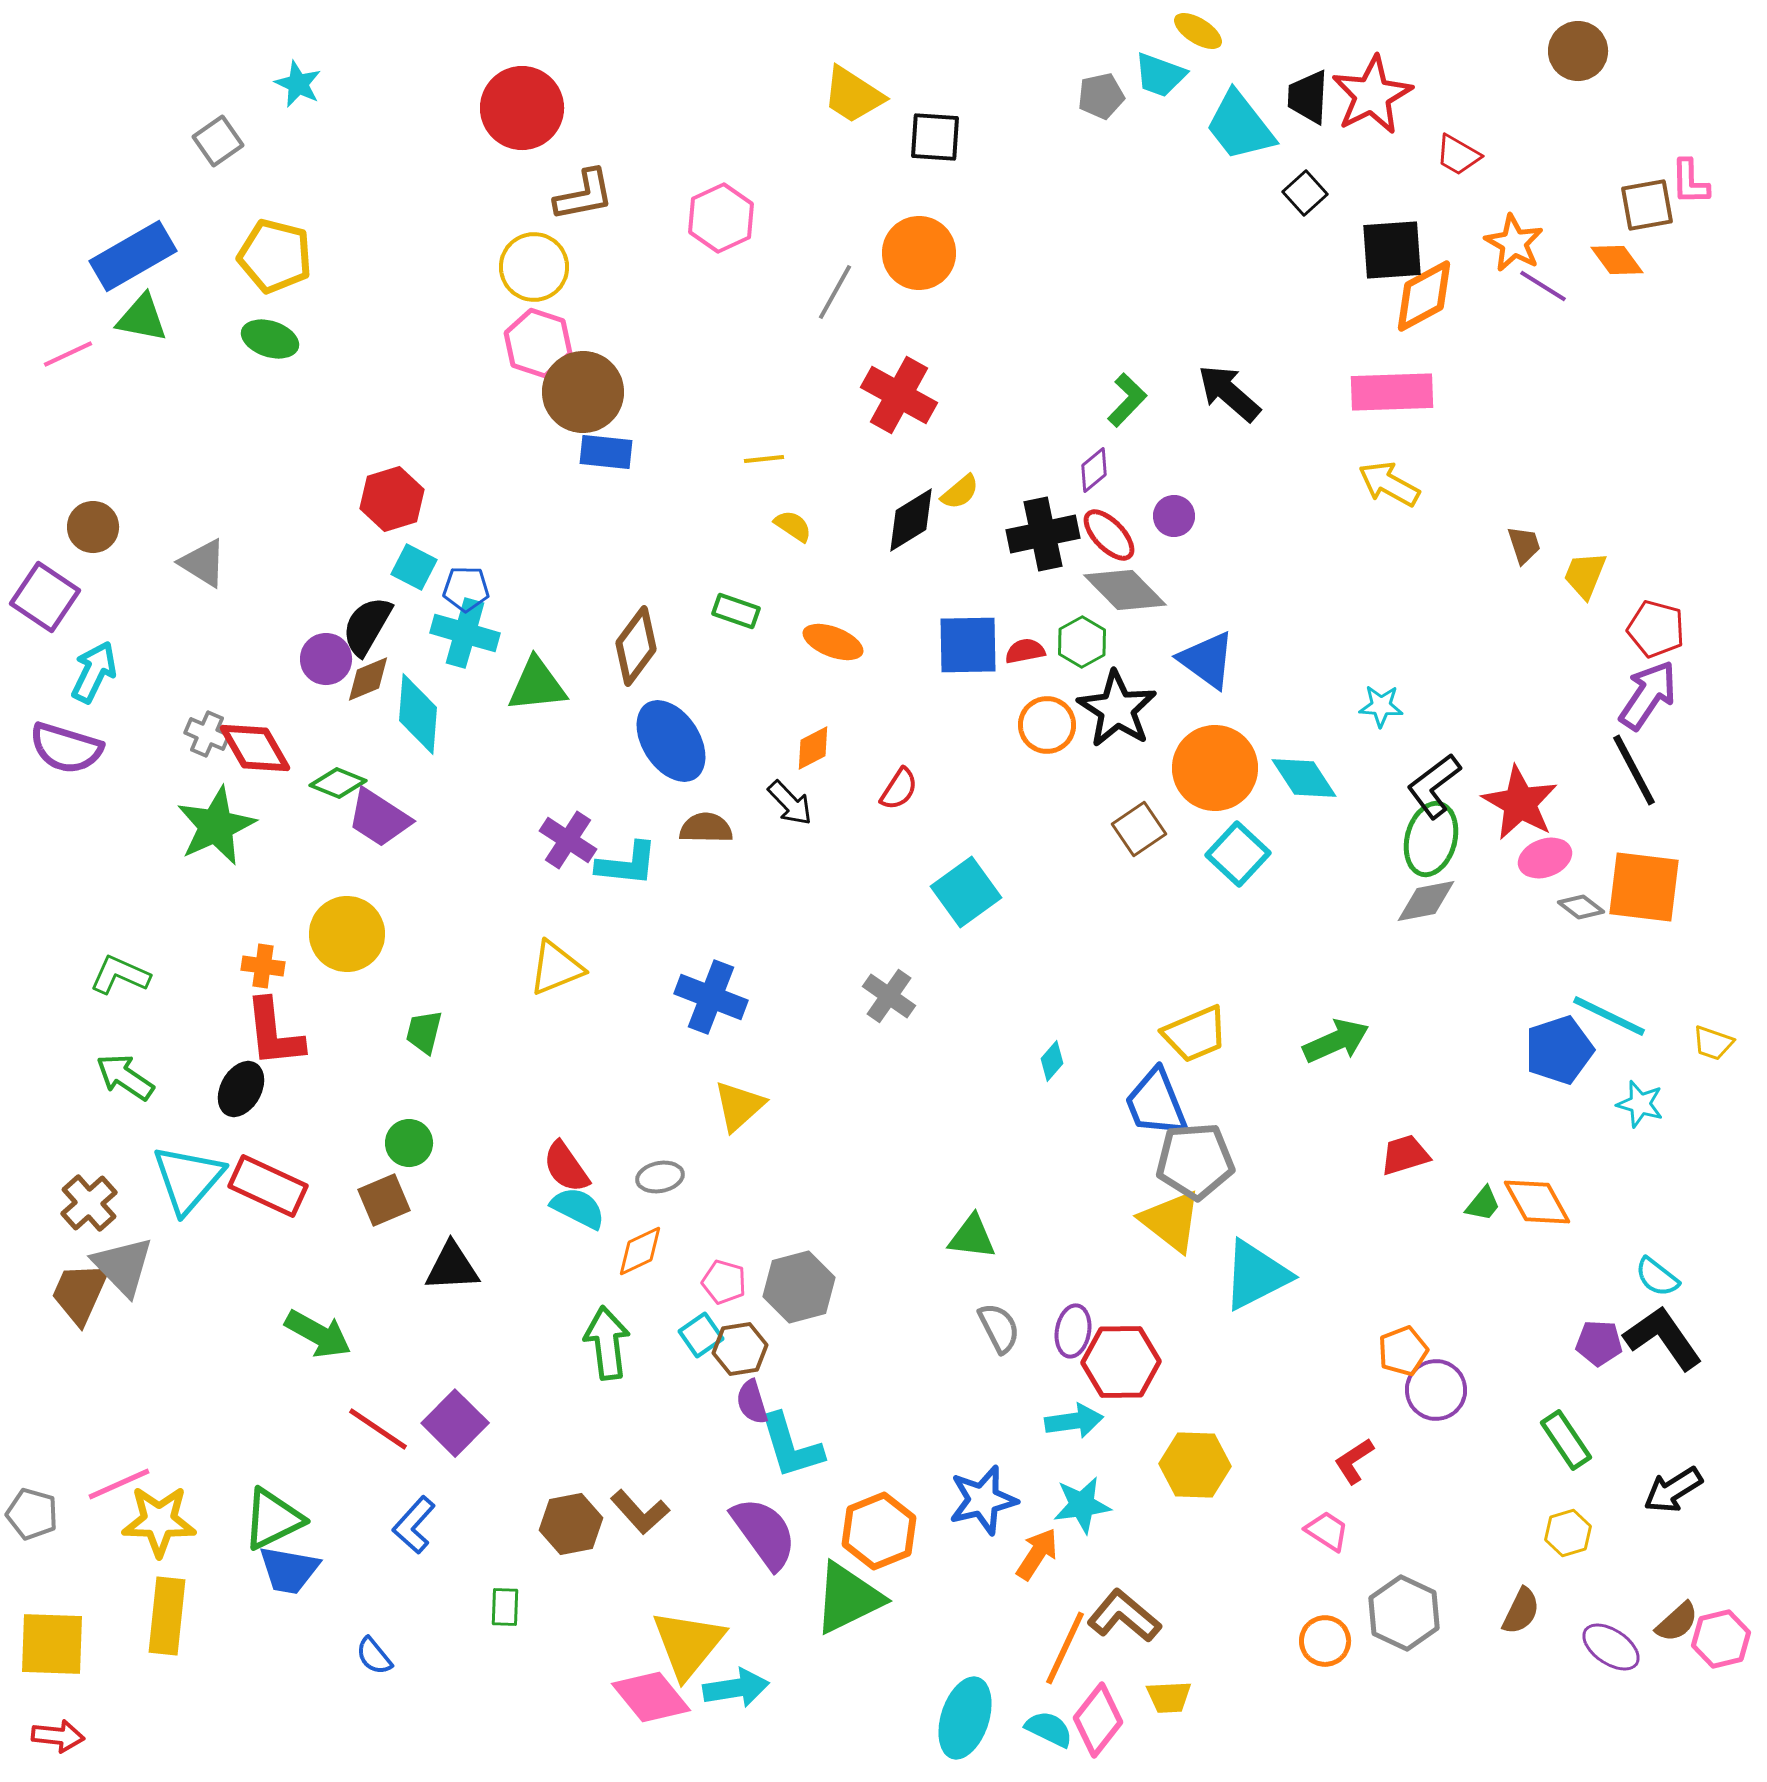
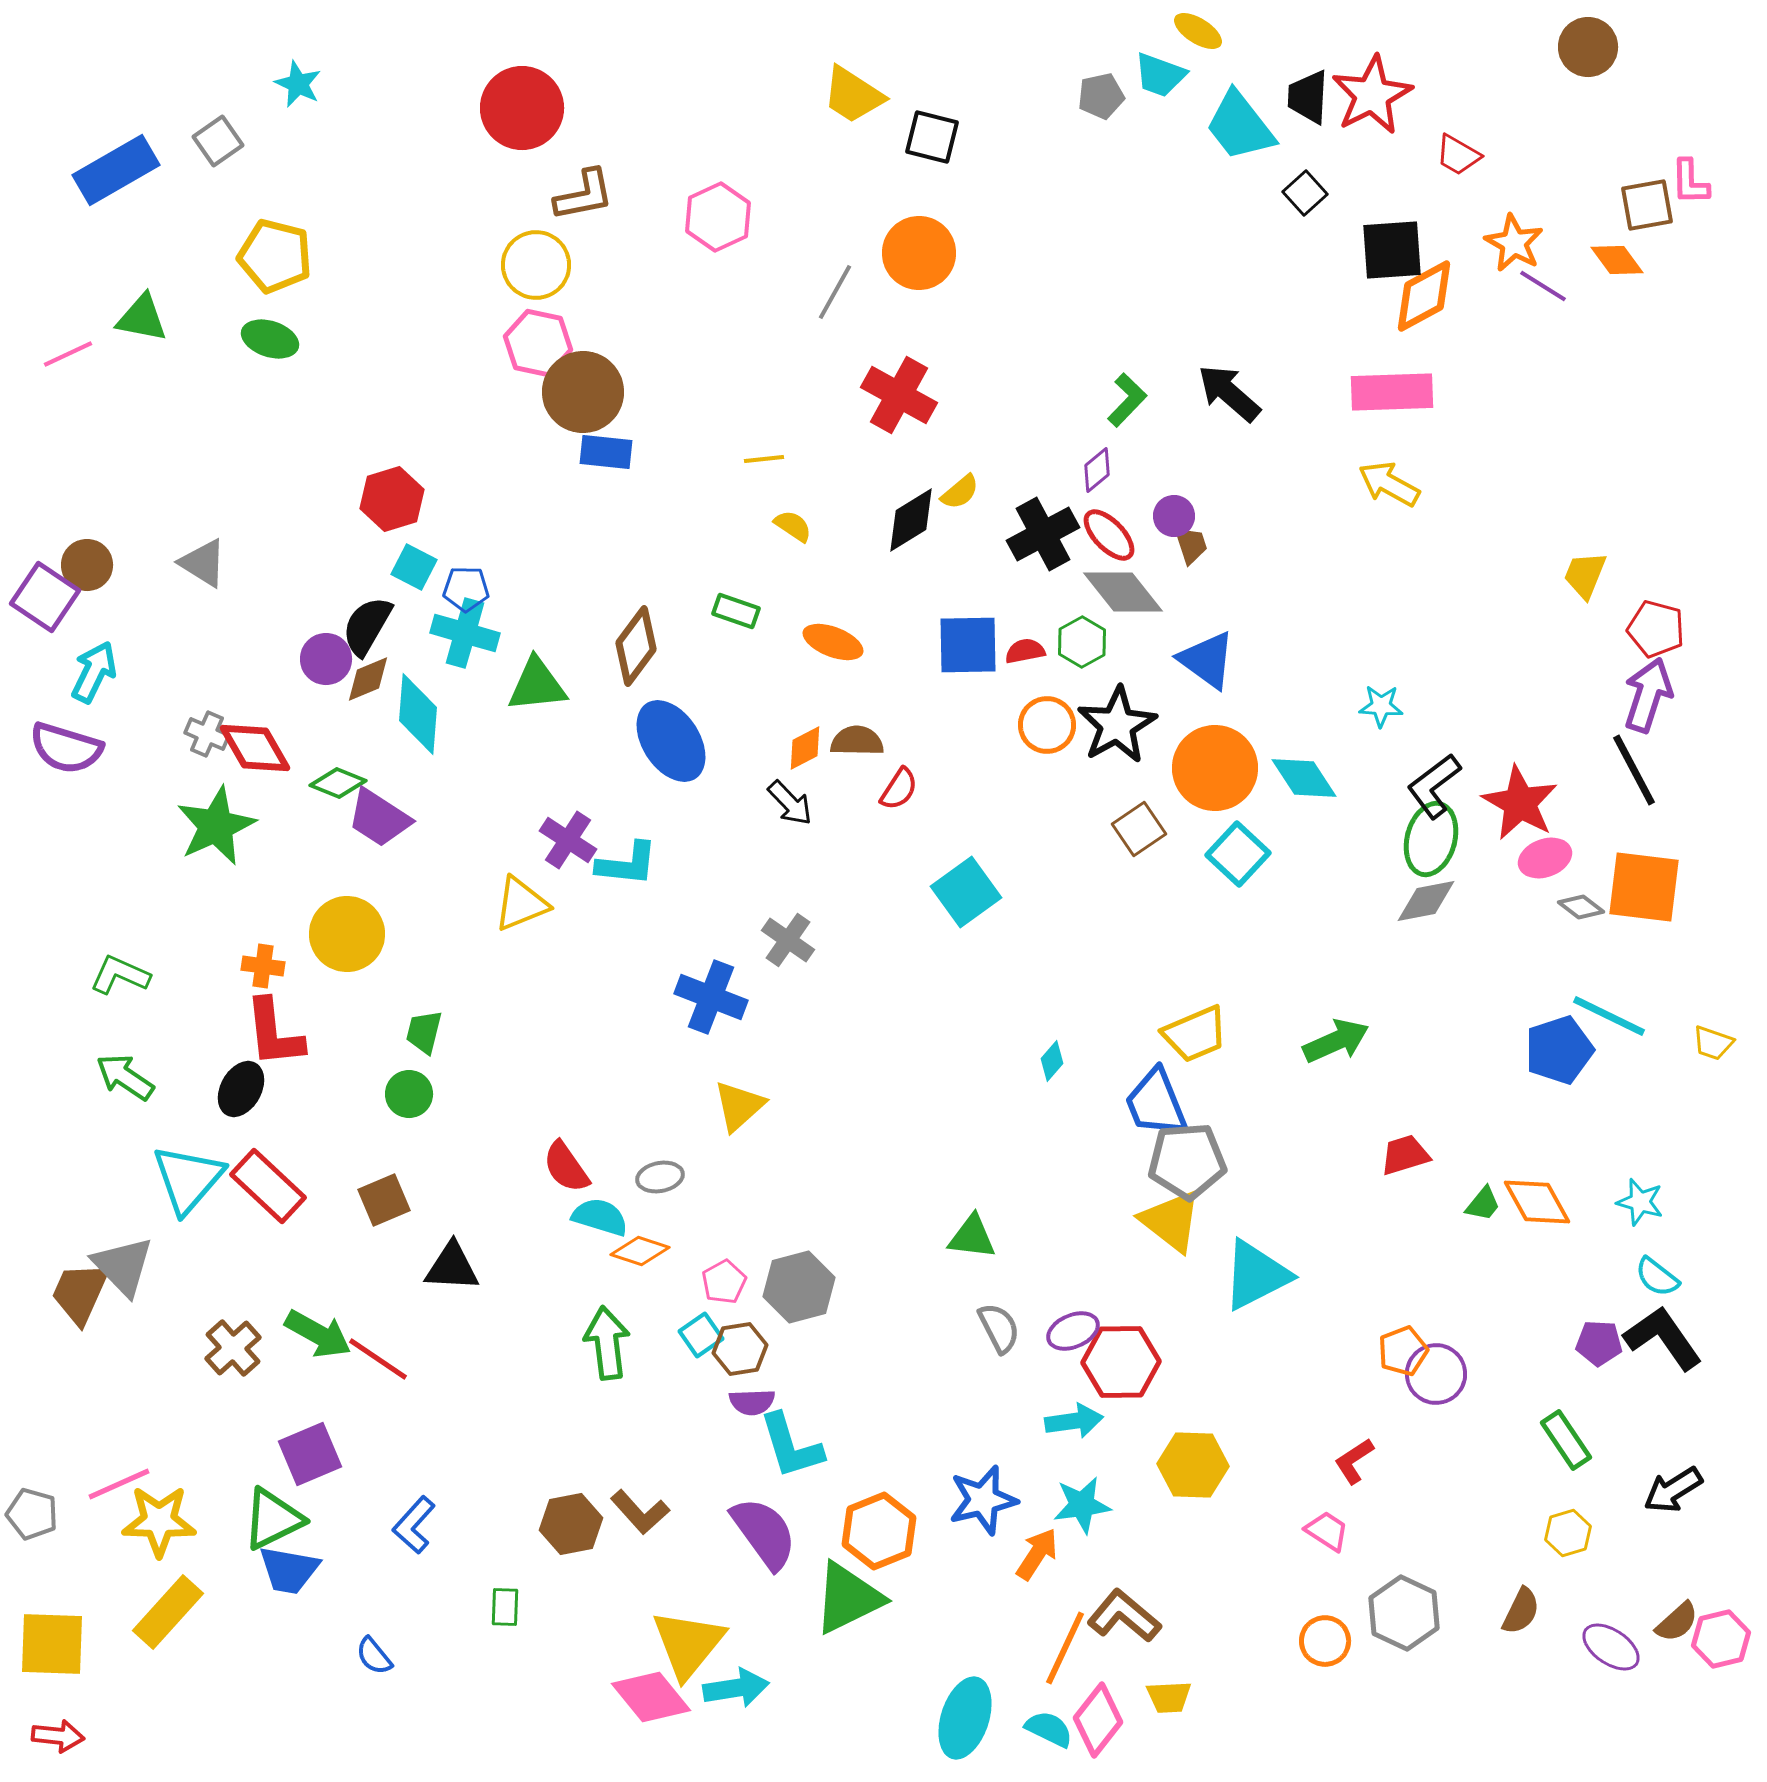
brown circle at (1578, 51): moved 10 px right, 4 px up
black square at (935, 137): moved 3 px left; rotated 10 degrees clockwise
pink hexagon at (721, 218): moved 3 px left, 1 px up
blue rectangle at (133, 256): moved 17 px left, 86 px up
yellow circle at (534, 267): moved 2 px right, 2 px up
pink hexagon at (538, 343): rotated 6 degrees counterclockwise
purple diamond at (1094, 470): moved 3 px right
brown circle at (93, 527): moved 6 px left, 38 px down
black cross at (1043, 534): rotated 16 degrees counterclockwise
brown trapezoid at (1524, 545): moved 333 px left
gray diamond at (1125, 590): moved 2 px left, 2 px down; rotated 6 degrees clockwise
purple arrow at (1648, 695): rotated 16 degrees counterclockwise
black star at (1117, 709): moved 16 px down; rotated 10 degrees clockwise
orange diamond at (813, 748): moved 8 px left
brown semicircle at (706, 828): moved 151 px right, 87 px up
yellow triangle at (556, 968): moved 35 px left, 64 px up
gray cross at (889, 996): moved 101 px left, 56 px up
cyan star at (1640, 1104): moved 98 px down
green circle at (409, 1143): moved 49 px up
gray pentagon at (1195, 1161): moved 8 px left
red rectangle at (268, 1186): rotated 18 degrees clockwise
brown cross at (89, 1203): moved 144 px right, 145 px down
cyan semicircle at (578, 1208): moved 22 px right, 9 px down; rotated 10 degrees counterclockwise
orange diamond at (640, 1251): rotated 44 degrees clockwise
black triangle at (452, 1267): rotated 6 degrees clockwise
pink pentagon at (724, 1282): rotated 27 degrees clockwise
purple ellipse at (1073, 1331): rotated 57 degrees clockwise
purple circle at (1436, 1390): moved 16 px up
purple semicircle at (752, 1402): rotated 75 degrees counterclockwise
purple square at (455, 1423): moved 145 px left, 31 px down; rotated 22 degrees clockwise
red line at (378, 1429): moved 70 px up
yellow hexagon at (1195, 1465): moved 2 px left
yellow rectangle at (167, 1616): moved 1 px right, 4 px up; rotated 36 degrees clockwise
